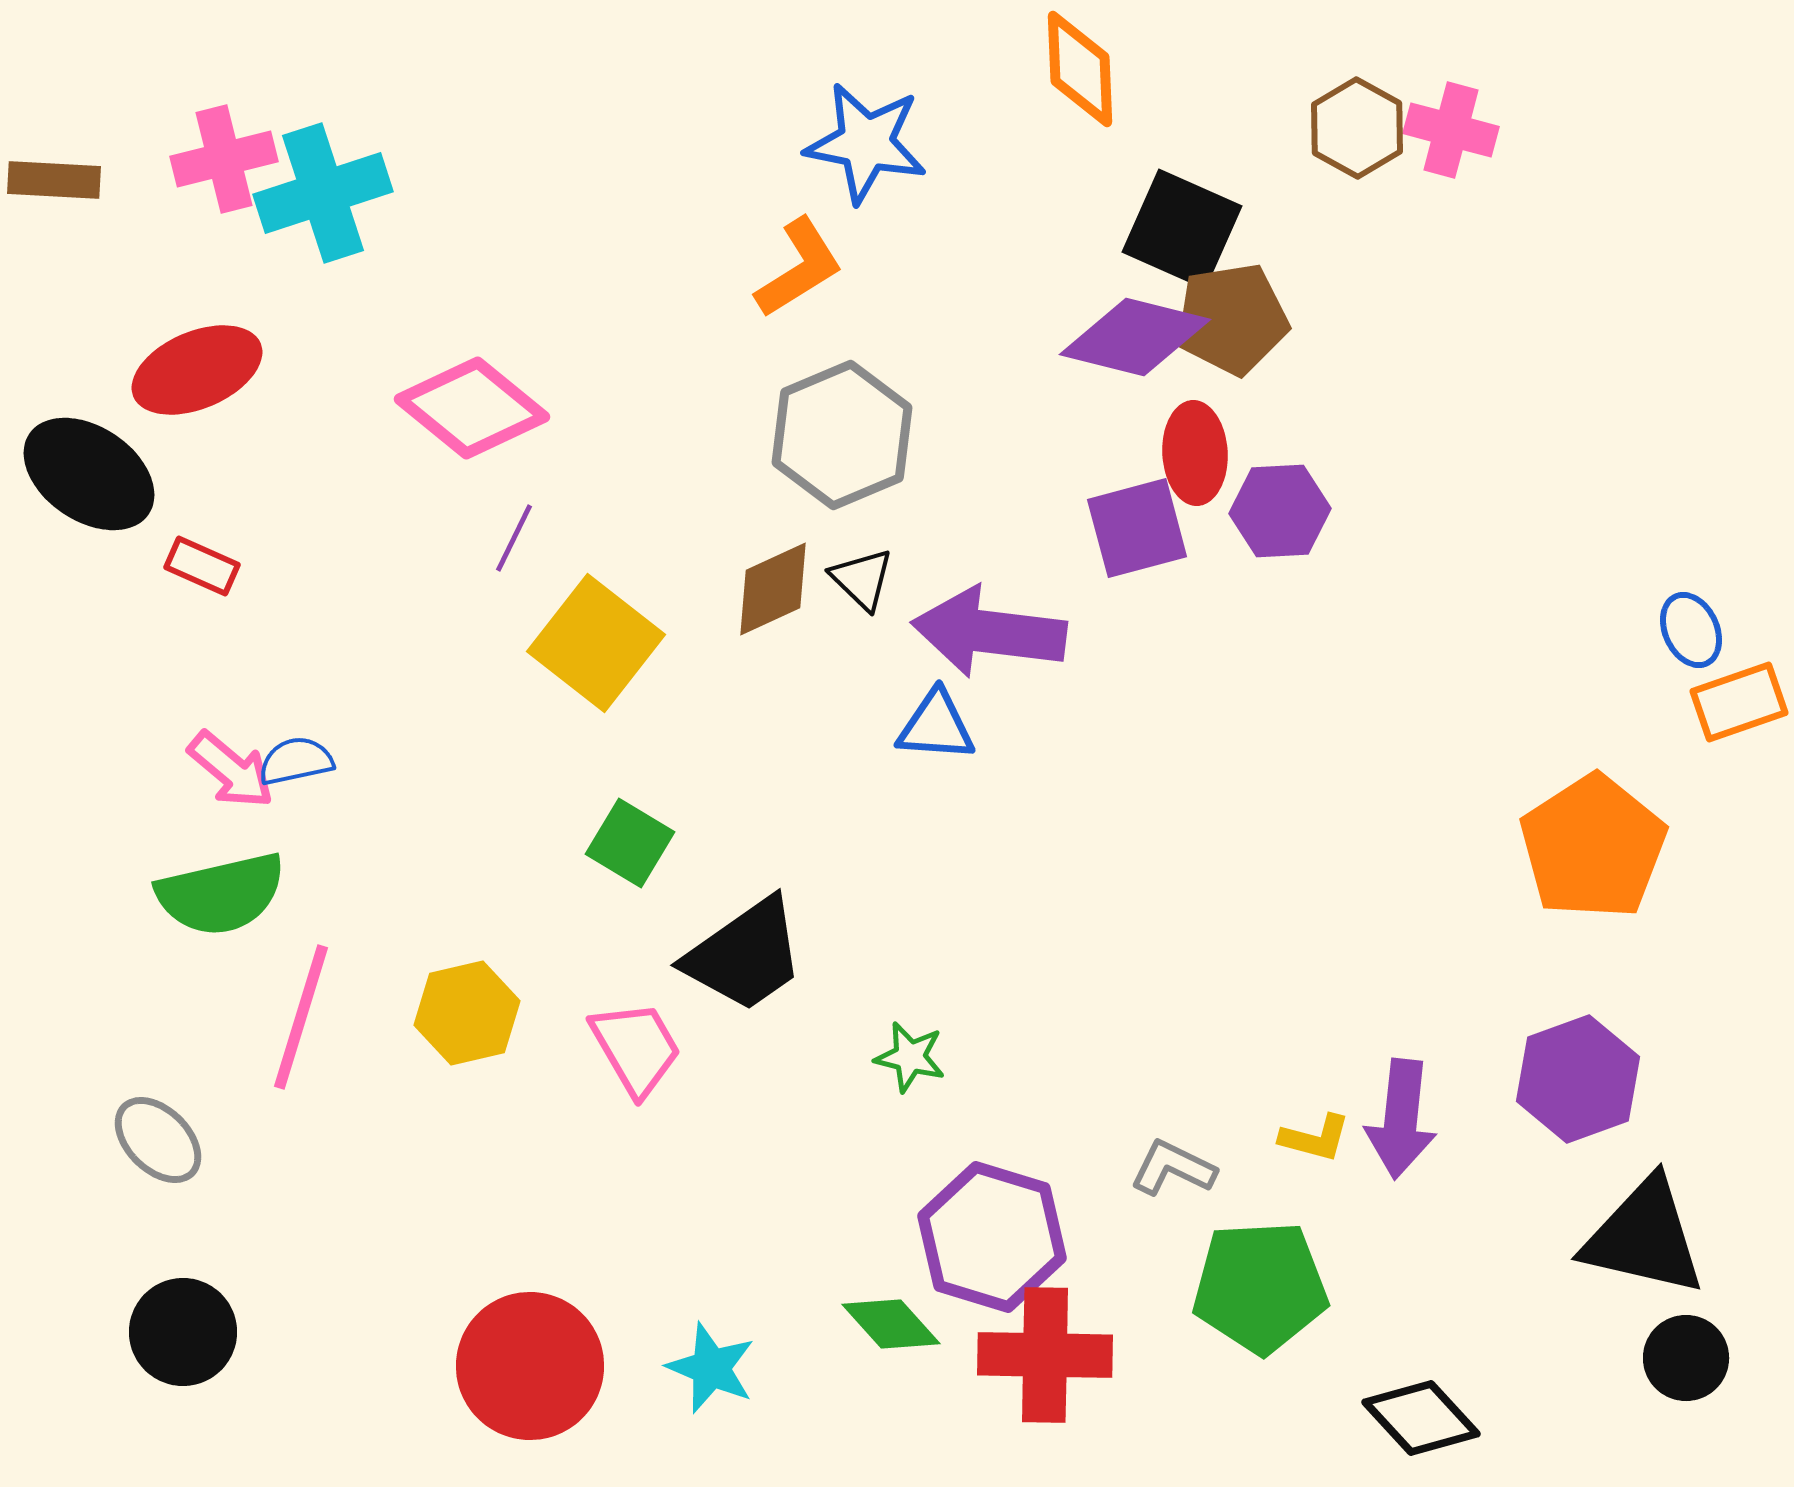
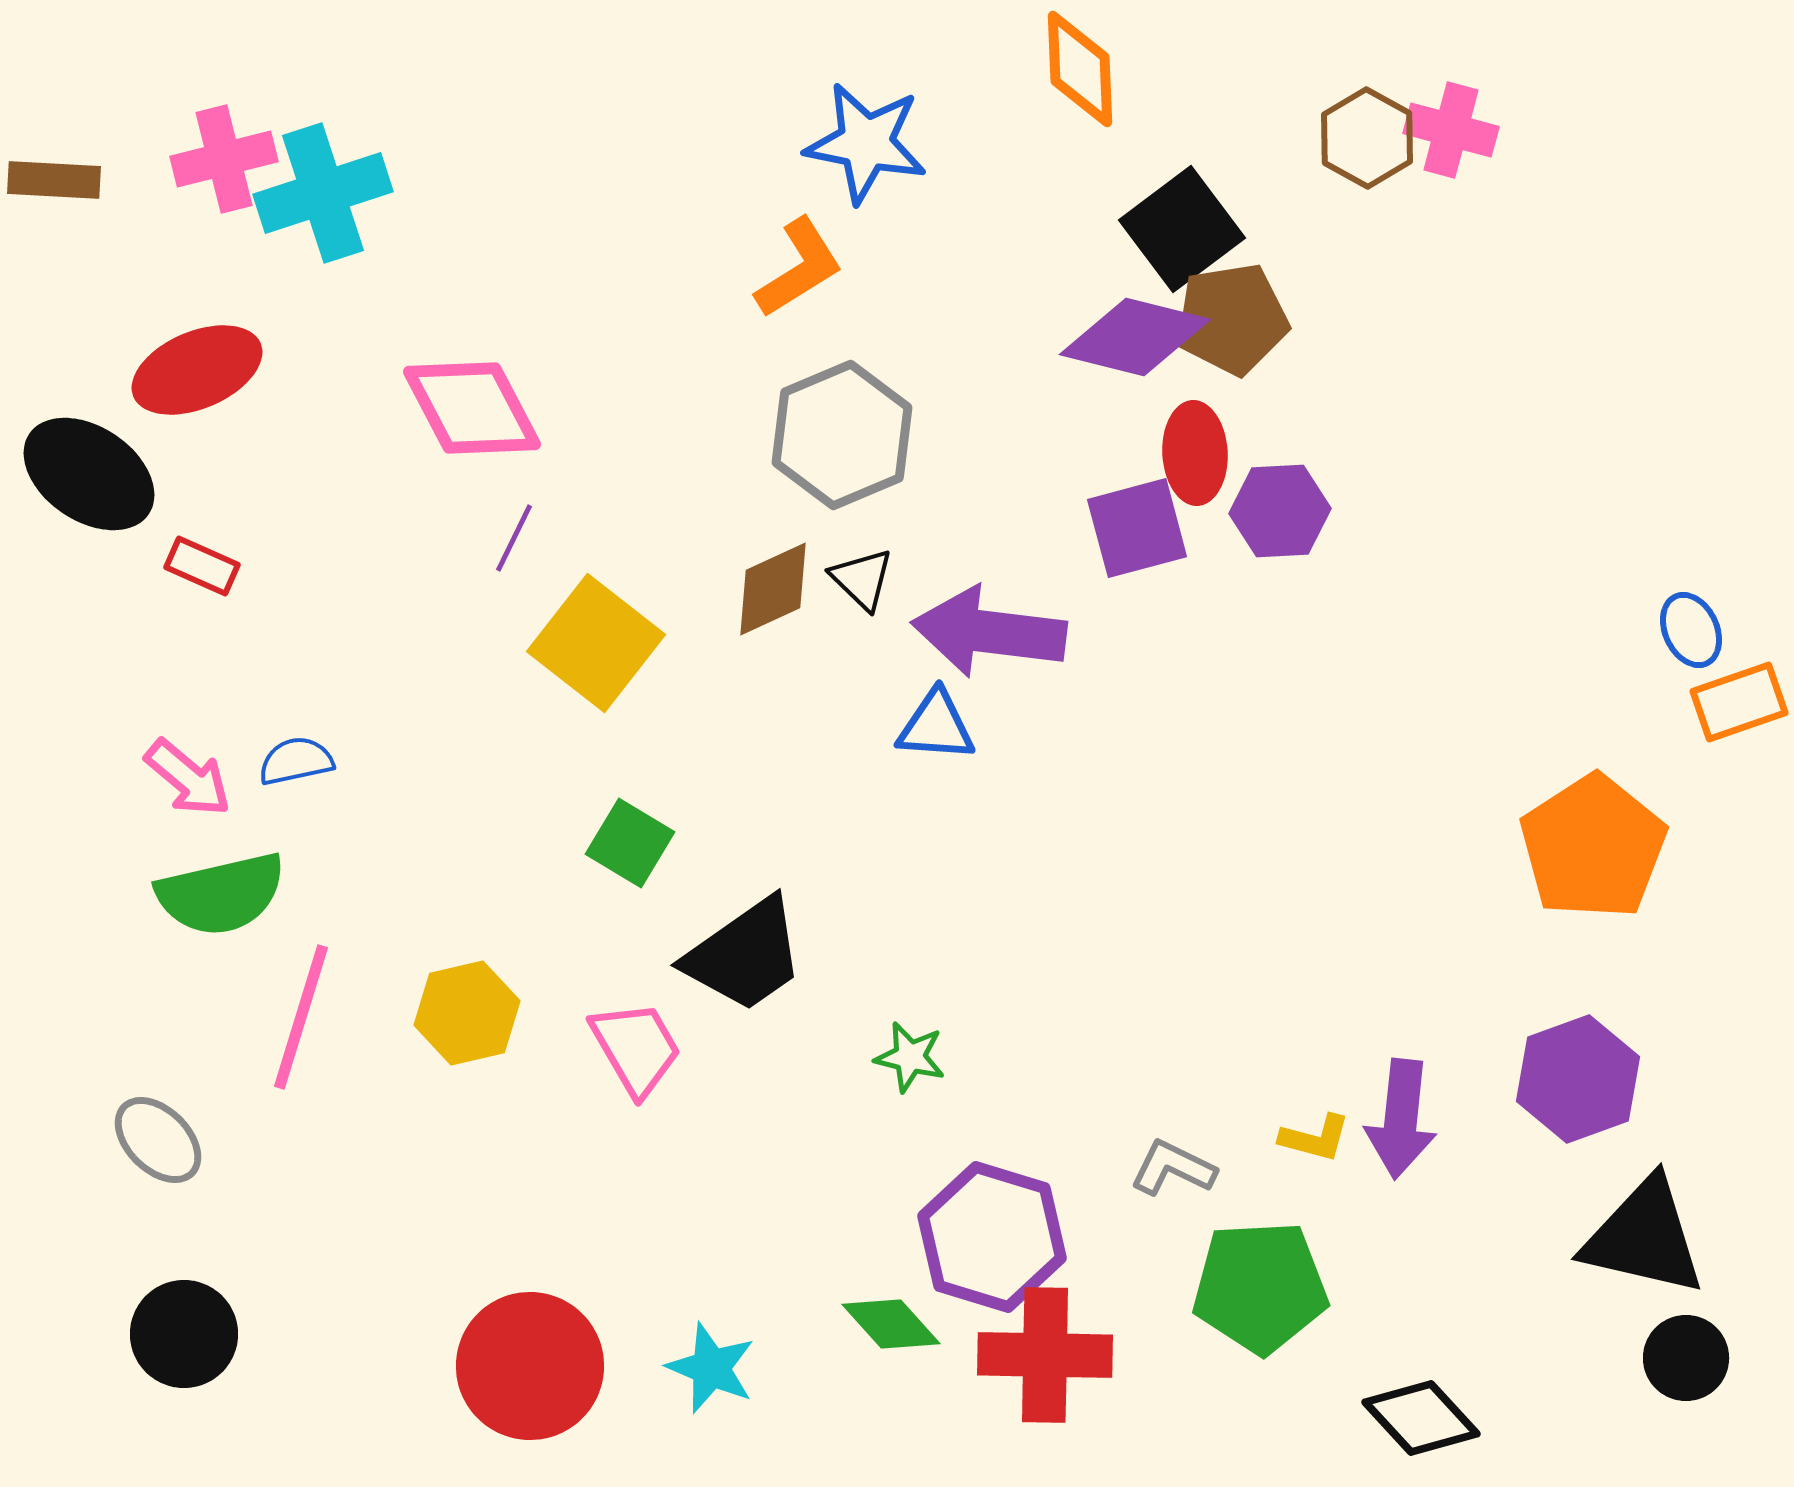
brown hexagon at (1357, 128): moved 10 px right, 10 px down
black square at (1182, 229): rotated 29 degrees clockwise
pink diamond at (472, 408): rotated 23 degrees clockwise
pink arrow at (231, 770): moved 43 px left, 8 px down
black circle at (183, 1332): moved 1 px right, 2 px down
